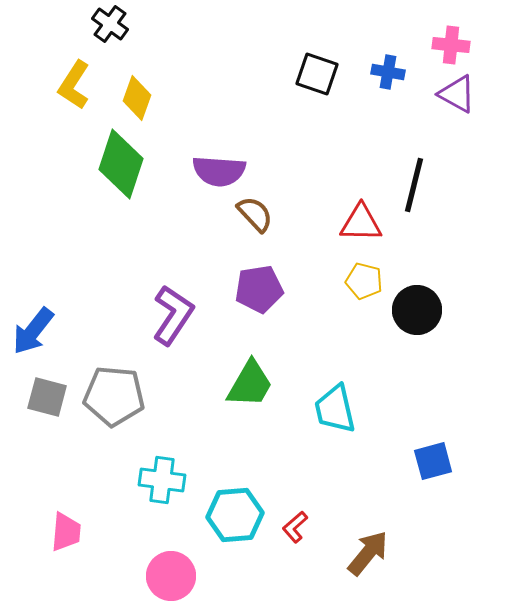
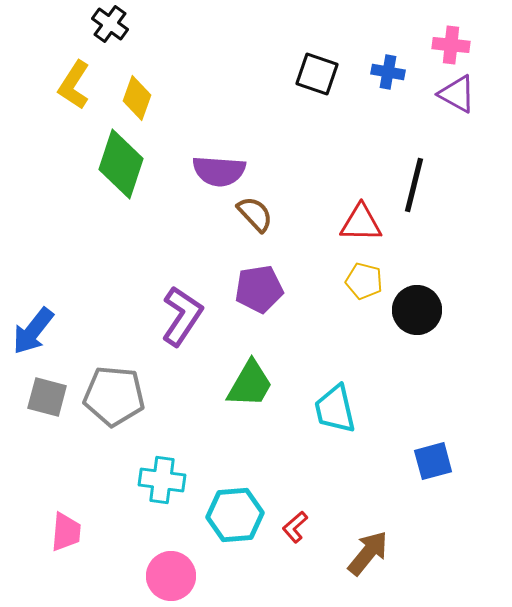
purple L-shape: moved 9 px right, 1 px down
